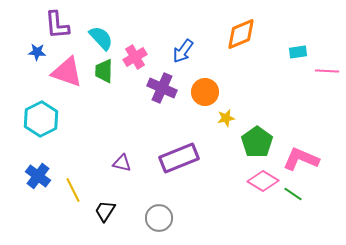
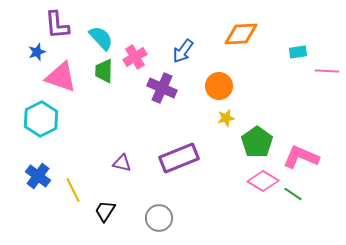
orange diamond: rotated 20 degrees clockwise
blue star: rotated 24 degrees counterclockwise
pink triangle: moved 6 px left, 5 px down
orange circle: moved 14 px right, 6 px up
pink L-shape: moved 2 px up
